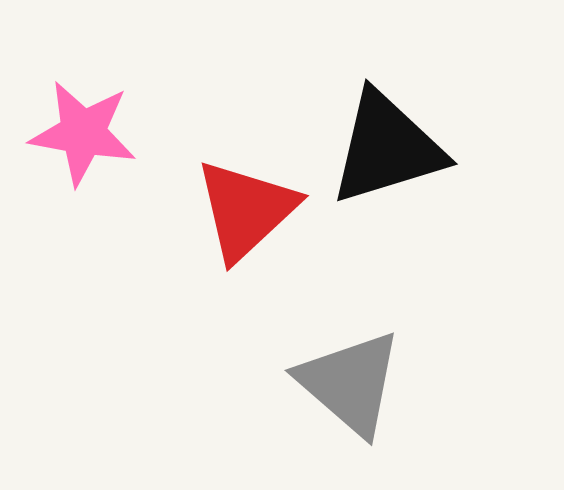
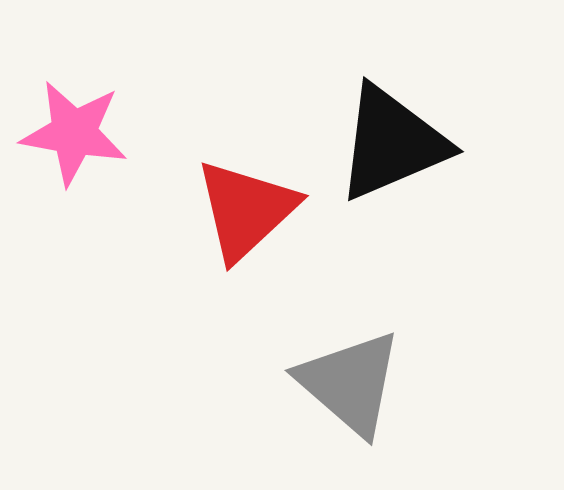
pink star: moved 9 px left
black triangle: moved 5 px right, 5 px up; rotated 6 degrees counterclockwise
